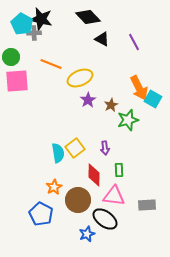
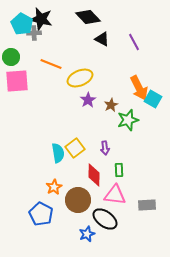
pink triangle: moved 1 px right, 1 px up
